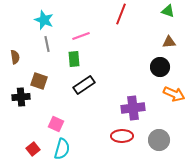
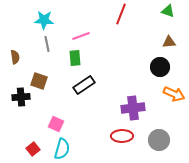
cyan star: rotated 18 degrees counterclockwise
green rectangle: moved 1 px right, 1 px up
